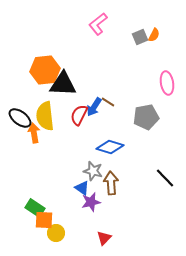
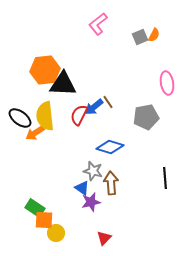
brown line: rotated 24 degrees clockwise
blue arrow: rotated 18 degrees clockwise
orange arrow: moved 1 px right; rotated 114 degrees counterclockwise
black line: rotated 40 degrees clockwise
